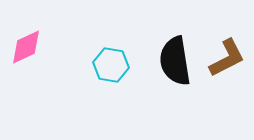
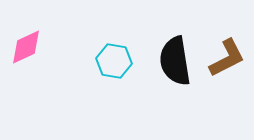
cyan hexagon: moved 3 px right, 4 px up
